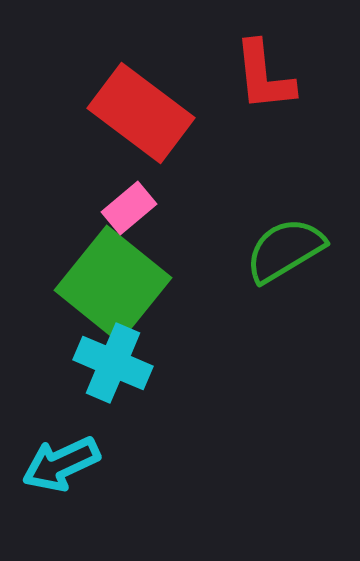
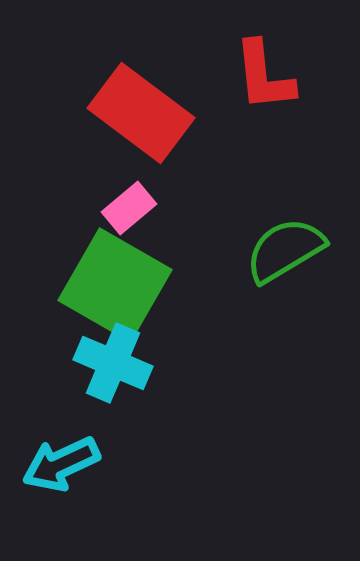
green square: moved 2 px right, 1 px down; rotated 9 degrees counterclockwise
